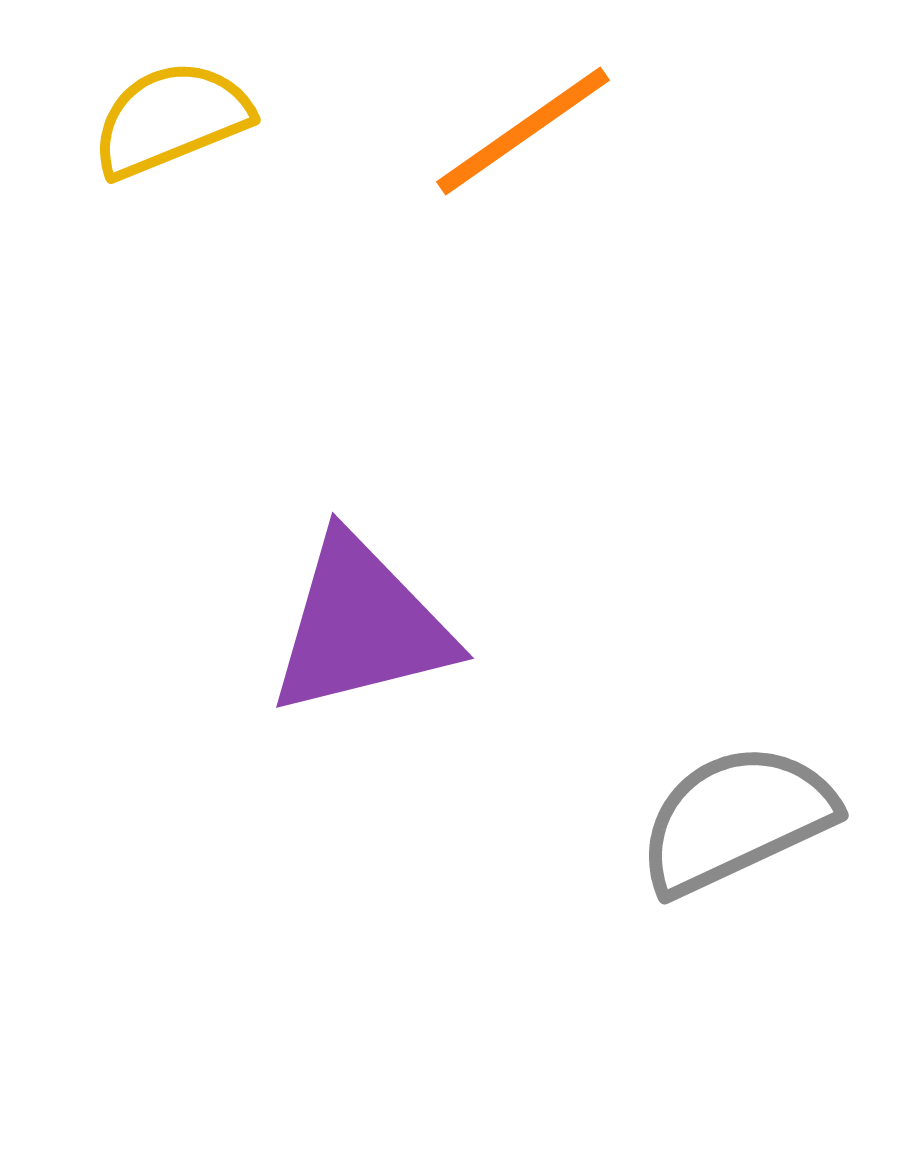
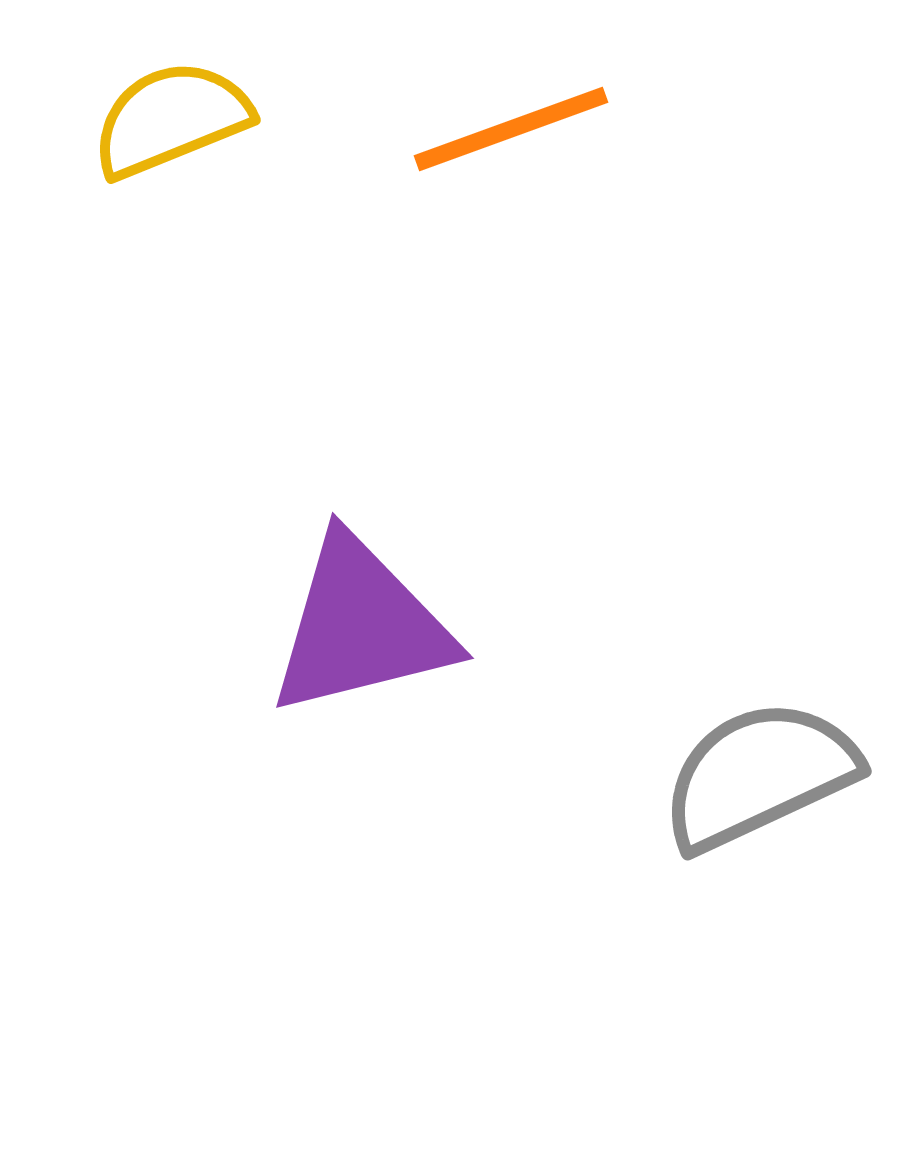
orange line: moved 12 px left, 2 px up; rotated 15 degrees clockwise
gray semicircle: moved 23 px right, 44 px up
